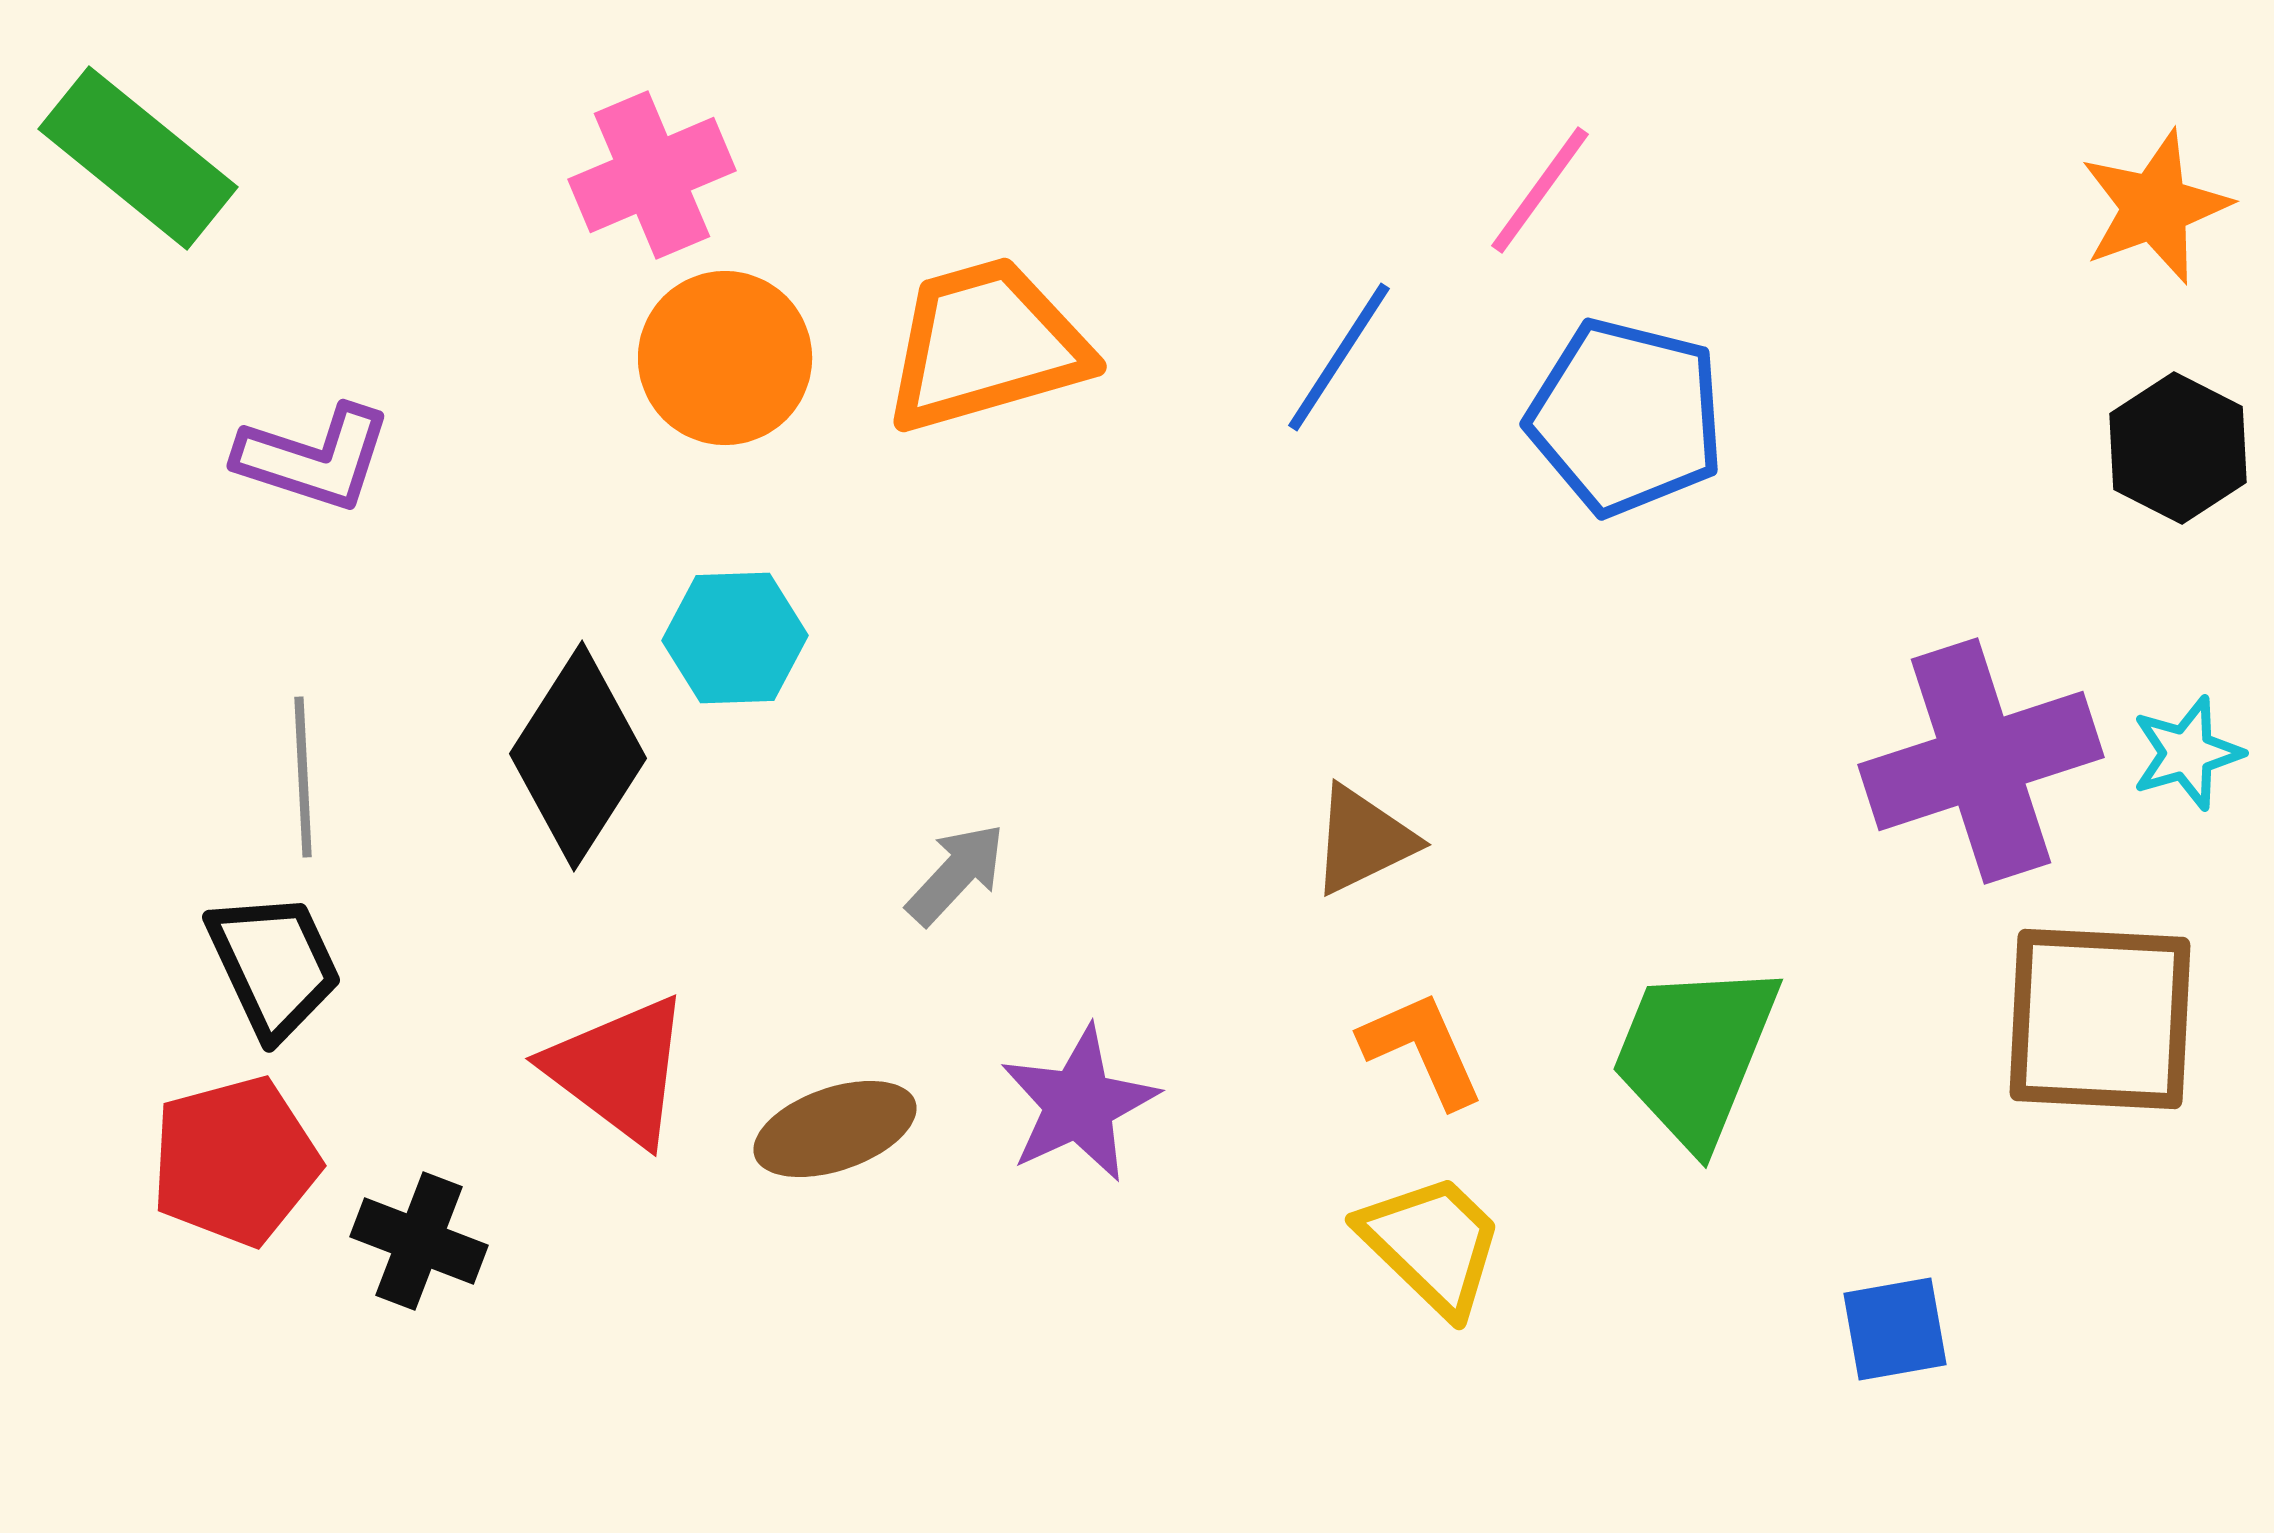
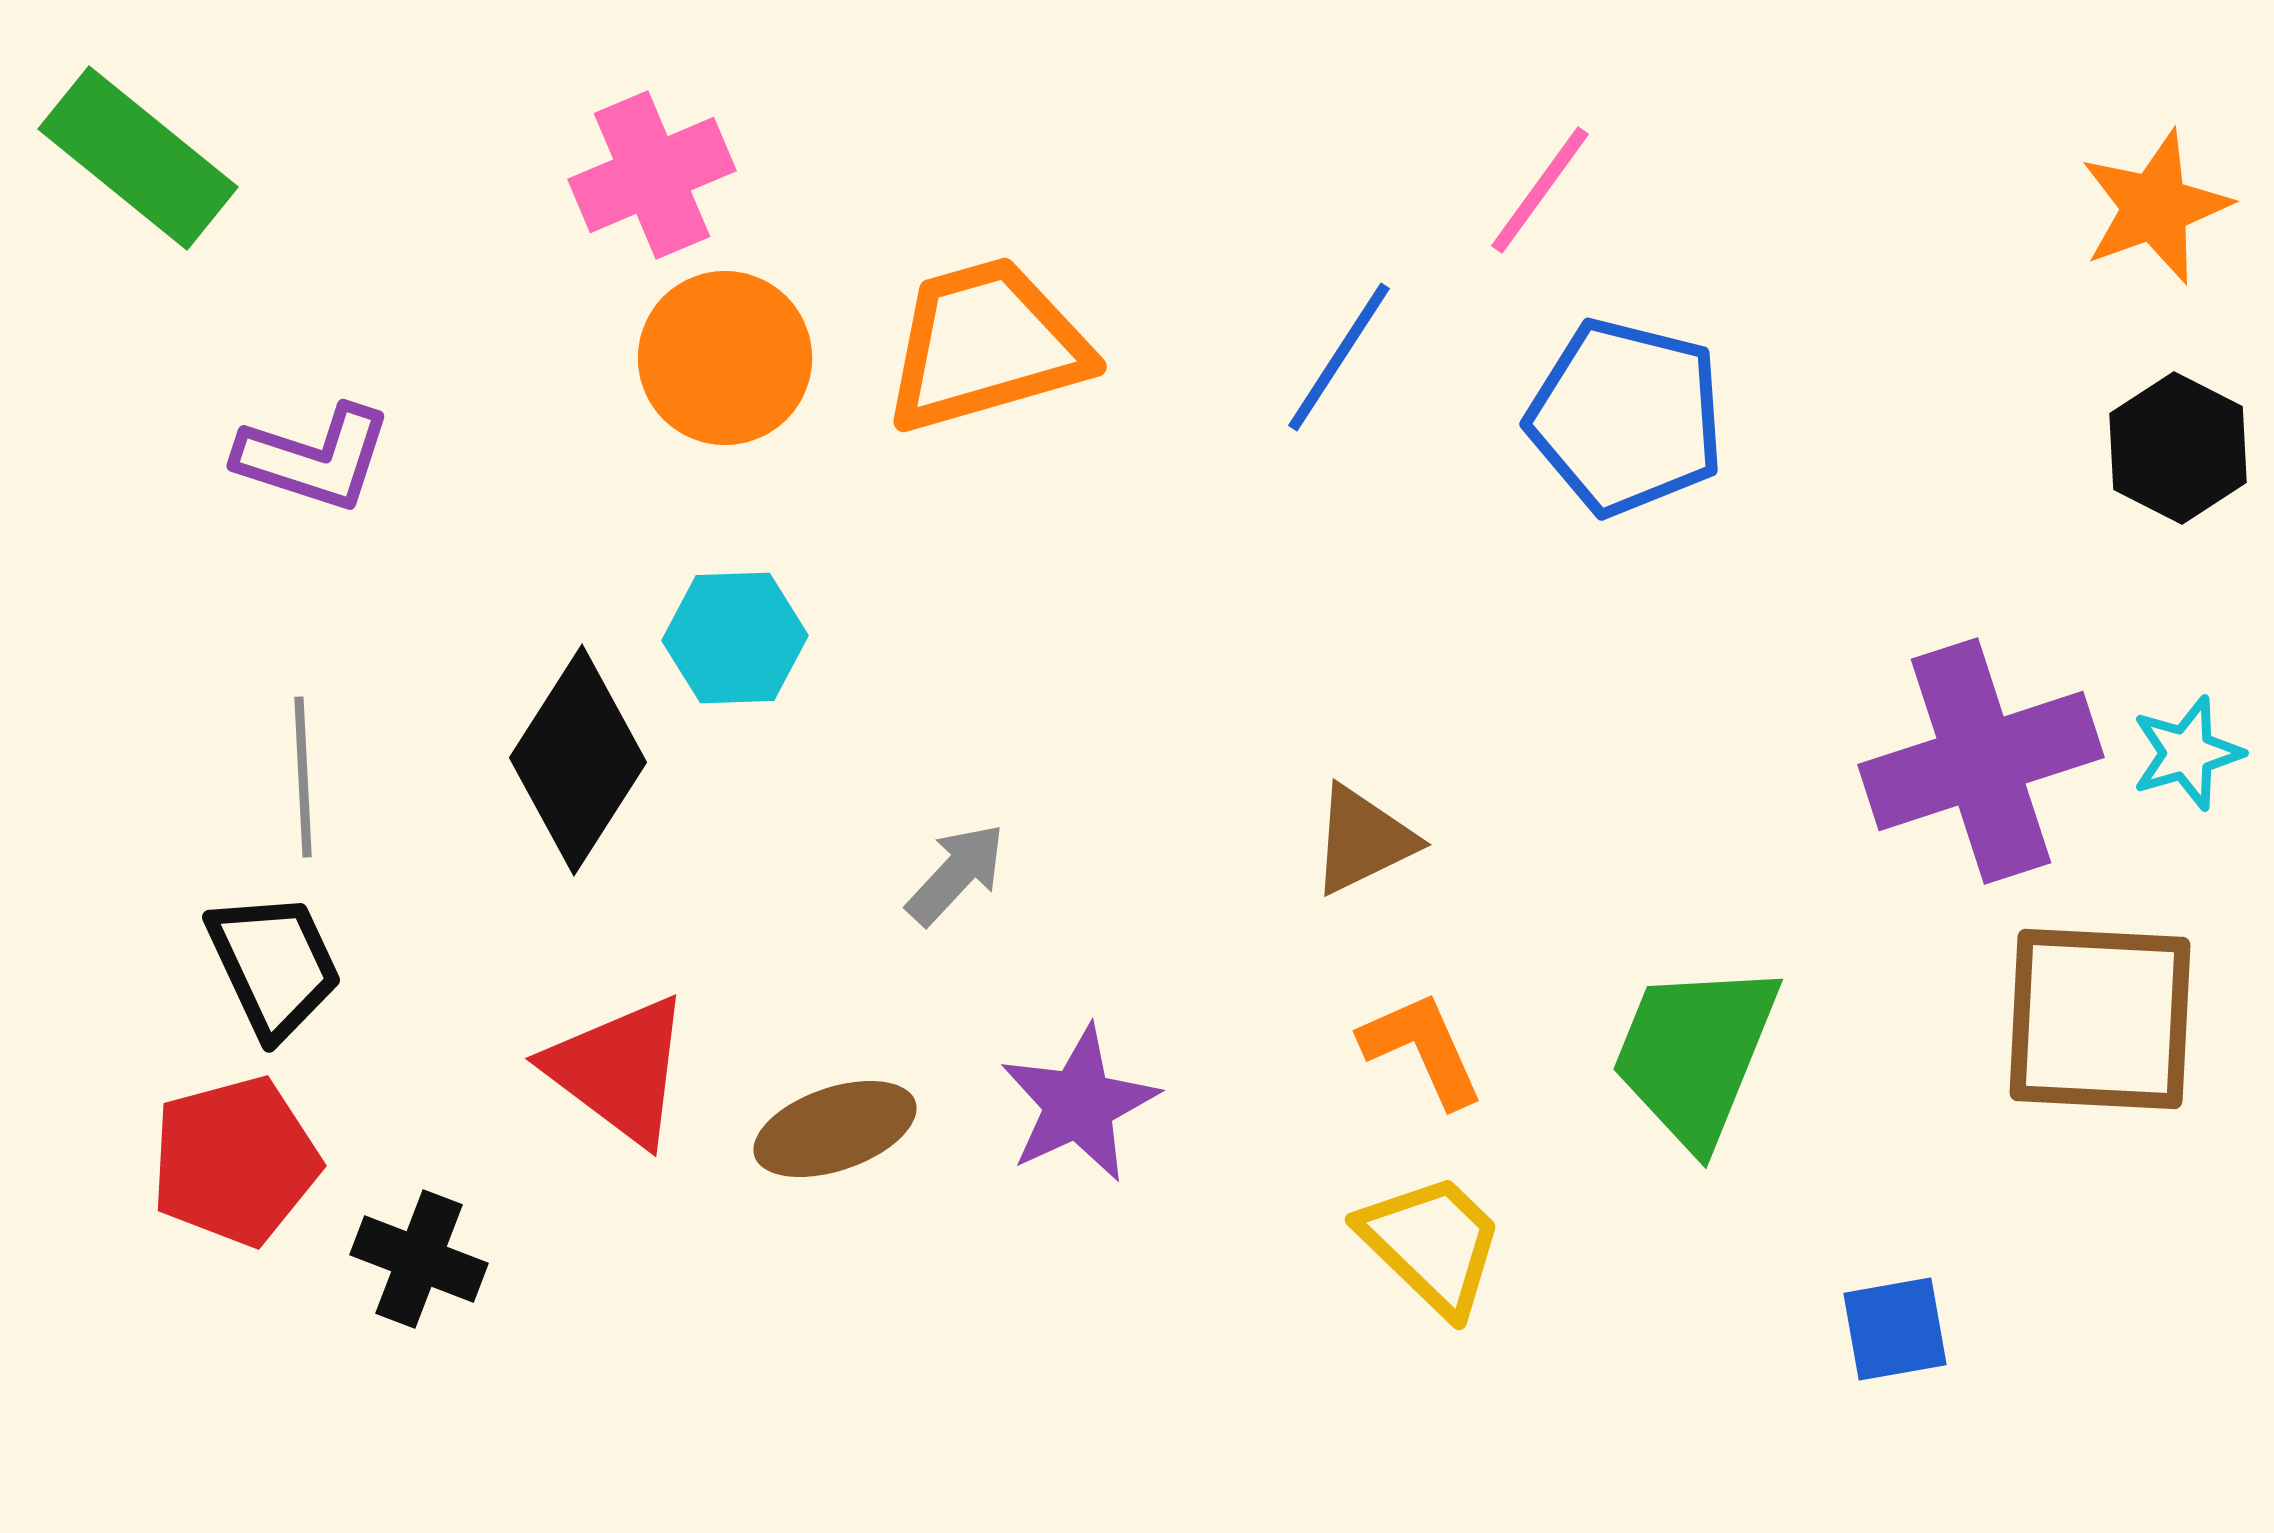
black diamond: moved 4 px down
black cross: moved 18 px down
